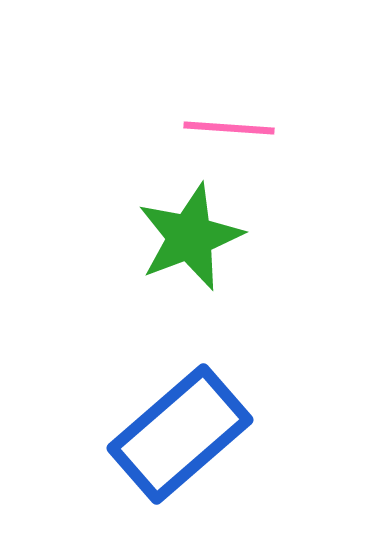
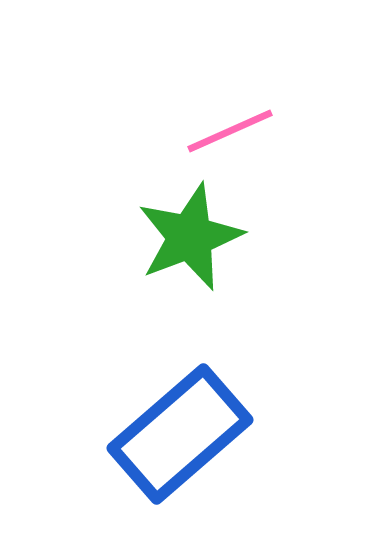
pink line: moved 1 px right, 3 px down; rotated 28 degrees counterclockwise
